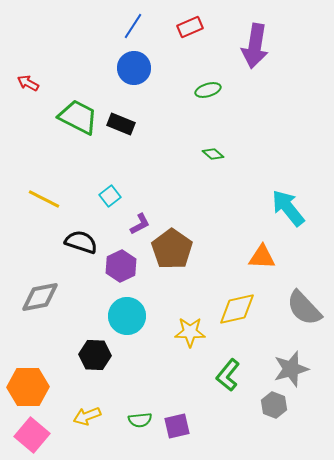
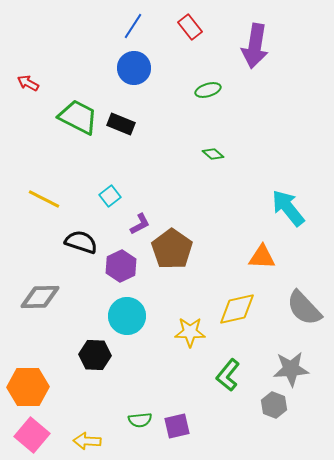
red rectangle: rotated 75 degrees clockwise
gray diamond: rotated 9 degrees clockwise
gray star: rotated 12 degrees clockwise
yellow arrow: moved 25 px down; rotated 24 degrees clockwise
